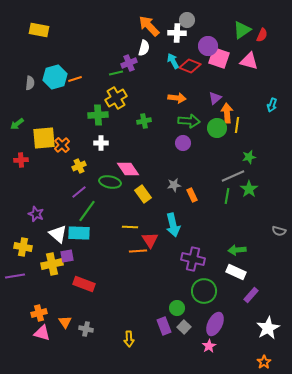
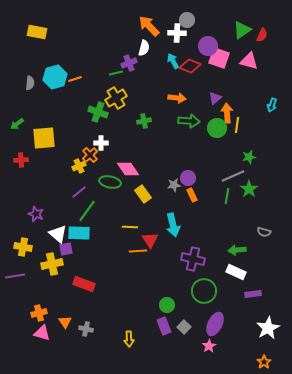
yellow rectangle at (39, 30): moved 2 px left, 2 px down
green cross at (98, 115): moved 3 px up; rotated 24 degrees clockwise
purple circle at (183, 143): moved 5 px right, 35 px down
orange cross at (62, 145): moved 28 px right, 10 px down
gray semicircle at (279, 231): moved 15 px left, 1 px down
purple square at (67, 256): moved 1 px left, 7 px up
purple rectangle at (251, 295): moved 2 px right, 1 px up; rotated 42 degrees clockwise
green circle at (177, 308): moved 10 px left, 3 px up
